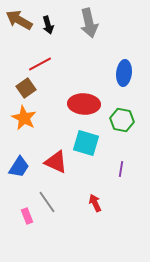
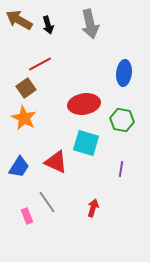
gray arrow: moved 1 px right, 1 px down
red ellipse: rotated 12 degrees counterclockwise
red arrow: moved 2 px left, 5 px down; rotated 42 degrees clockwise
